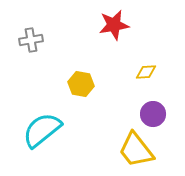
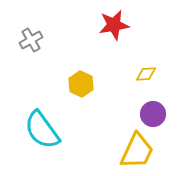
gray cross: rotated 20 degrees counterclockwise
yellow diamond: moved 2 px down
yellow hexagon: rotated 15 degrees clockwise
cyan semicircle: rotated 87 degrees counterclockwise
yellow trapezoid: moved 1 px right, 1 px down; rotated 117 degrees counterclockwise
